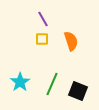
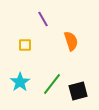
yellow square: moved 17 px left, 6 px down
green line: rotated 15 degrees clockwise
black square: rotated 36 degrees counterclockwise
